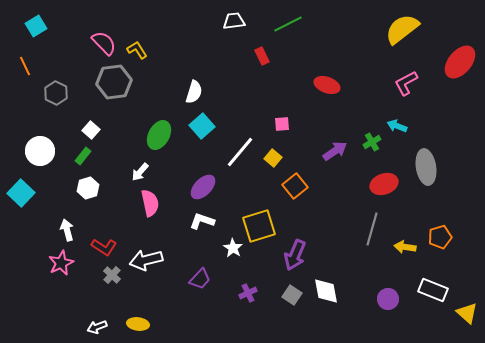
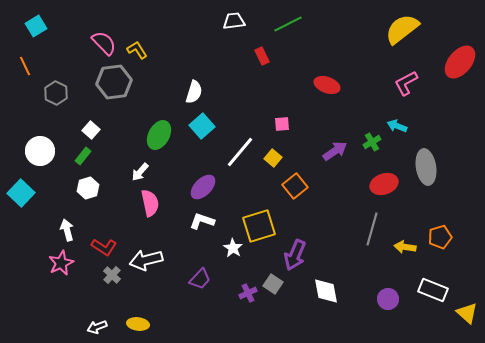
gray square at (292, 295): moved 19 px left, 11 px up
